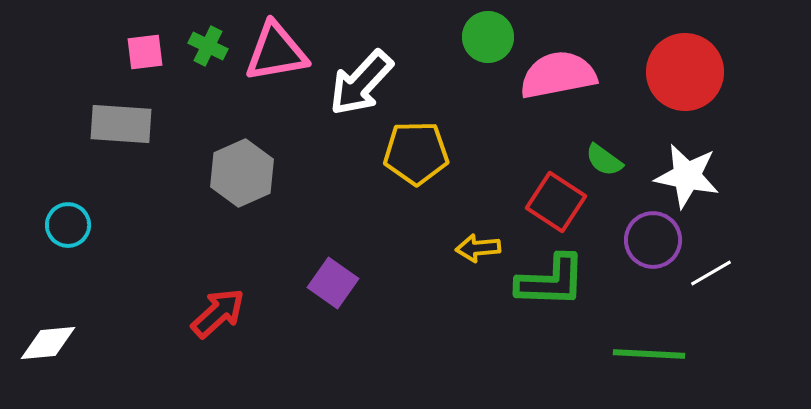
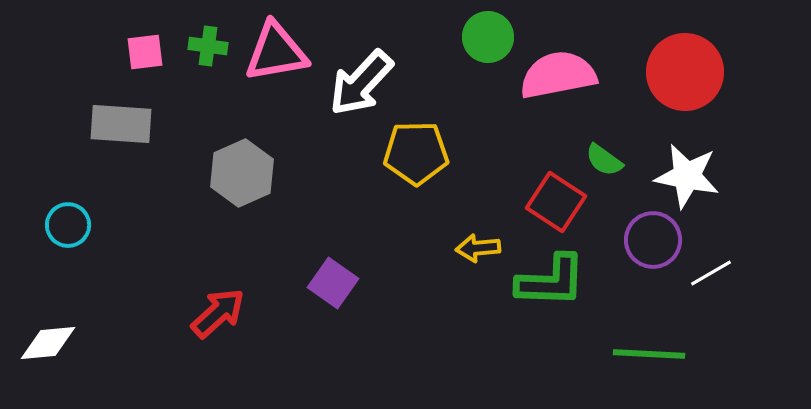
green cross: rotated 18 degrees counterclockwise
